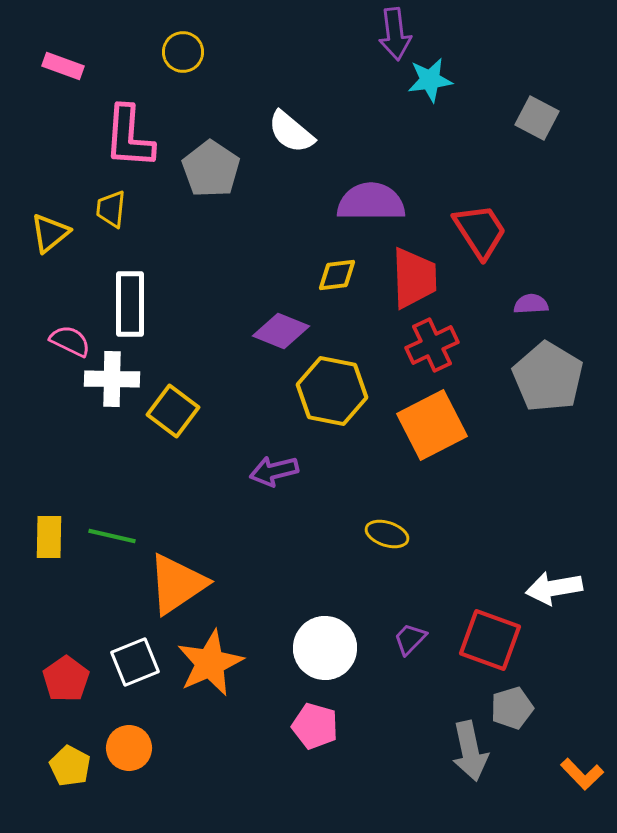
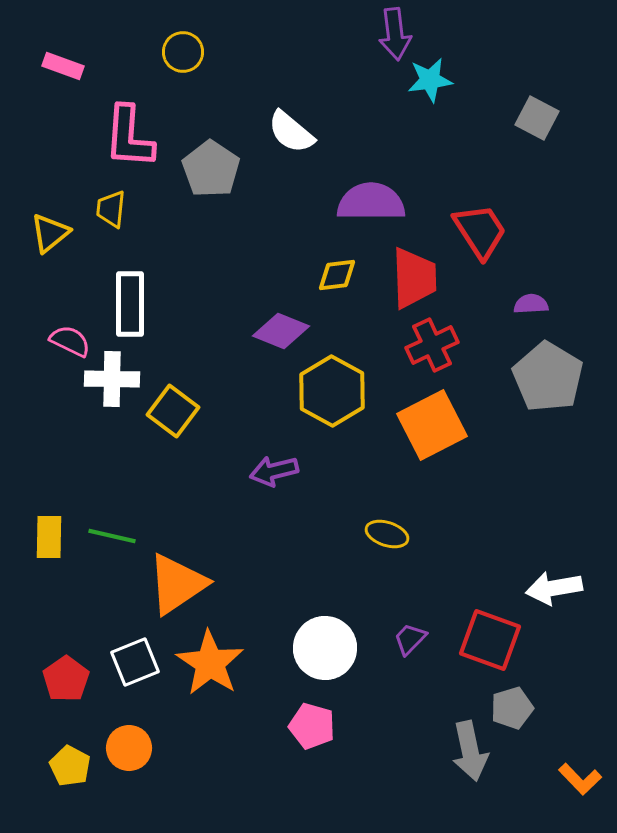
yellow hexagon at (332, 391): rotated 18 degrees clockwise
orange star at (210, 663): rotated 14 degrees counterclockwise
pink pentagon at (315, 726): moved 3 px left
orange L-shape at (582, 774): moved 2 px left, 5 px down
